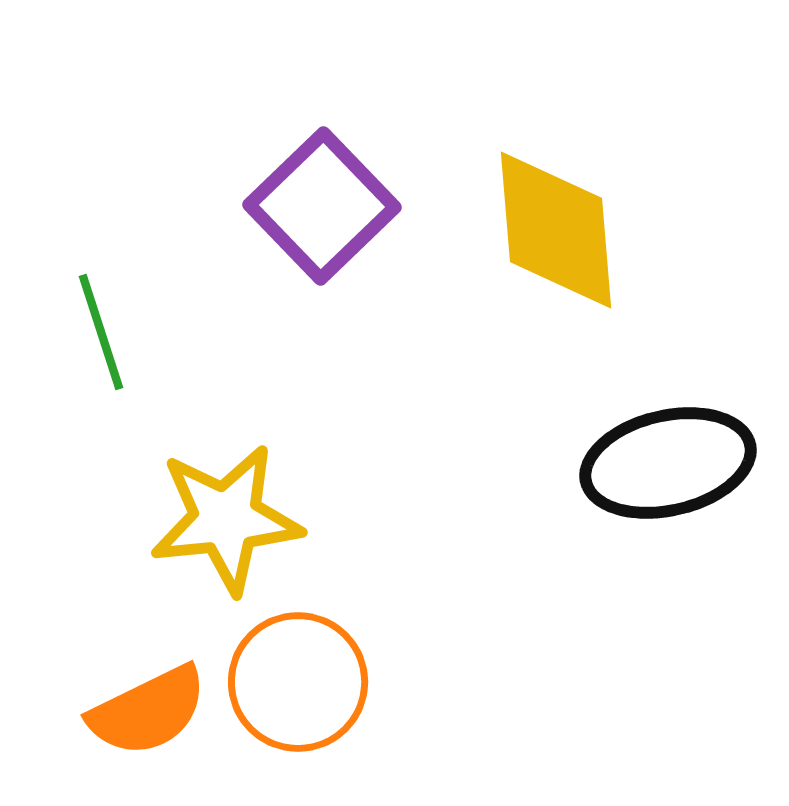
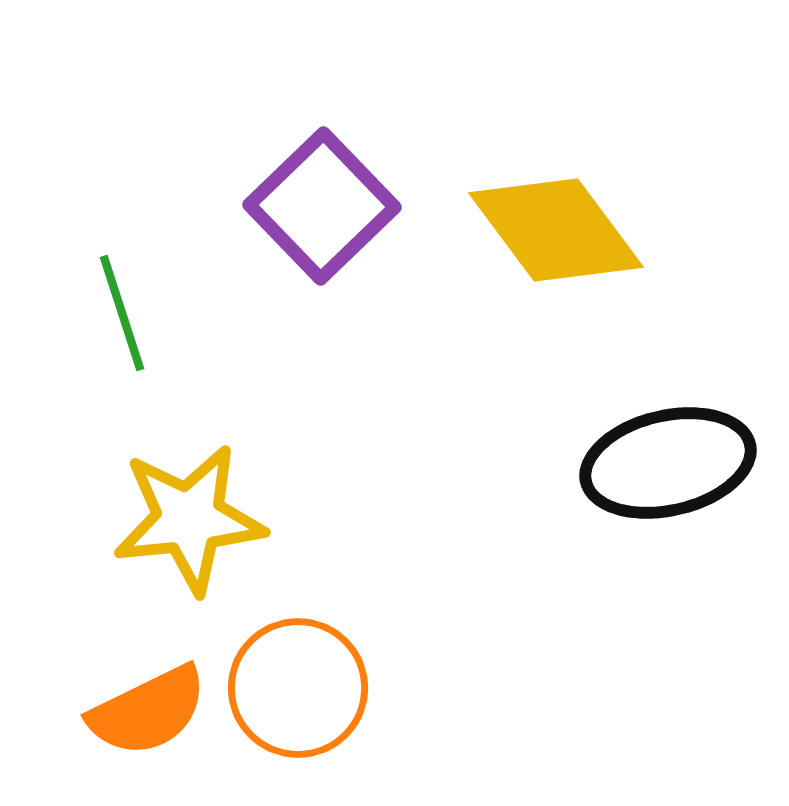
yellow diamond: rotated 32 degrees counterclockwise
green line: moved 21 px right, 19 px up
yellow star: moved 37 px left
orange circle: moved 6 px down
